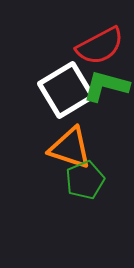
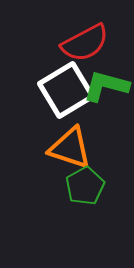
red semicircle: moved 15 px left, 3 px up
green pentagon: moved 6 px down; rotated 6 degrees counterclockwise
